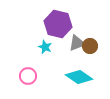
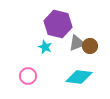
cyan diamond: rotated 28 degrees counterclockwise
